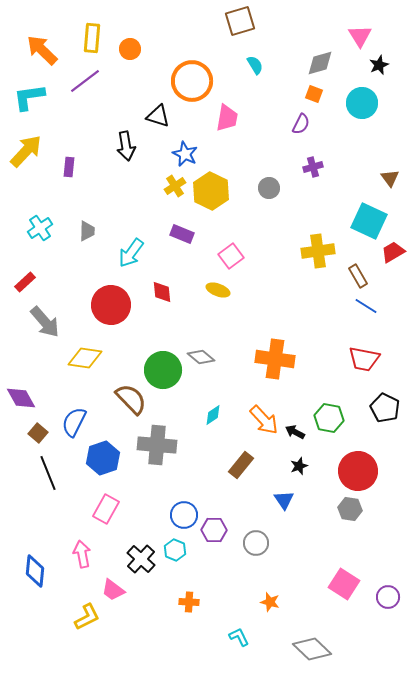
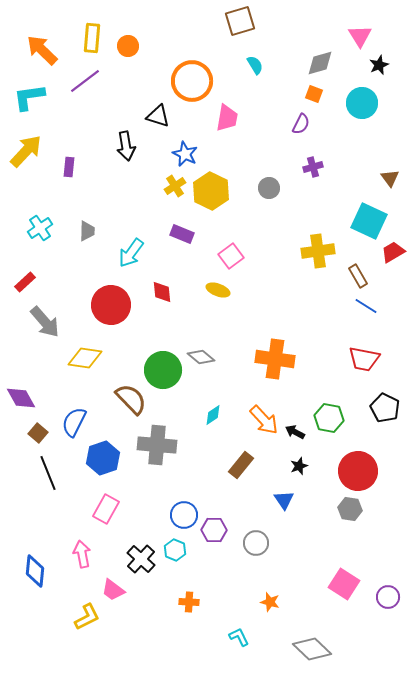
orange circle at (130, 49): moved 2 px left, 3 px up
